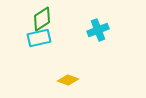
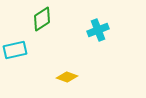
cyan rectangle: moved 24 px left, 12 px down
yellow diamond: moved 1 px left, 3 px up
